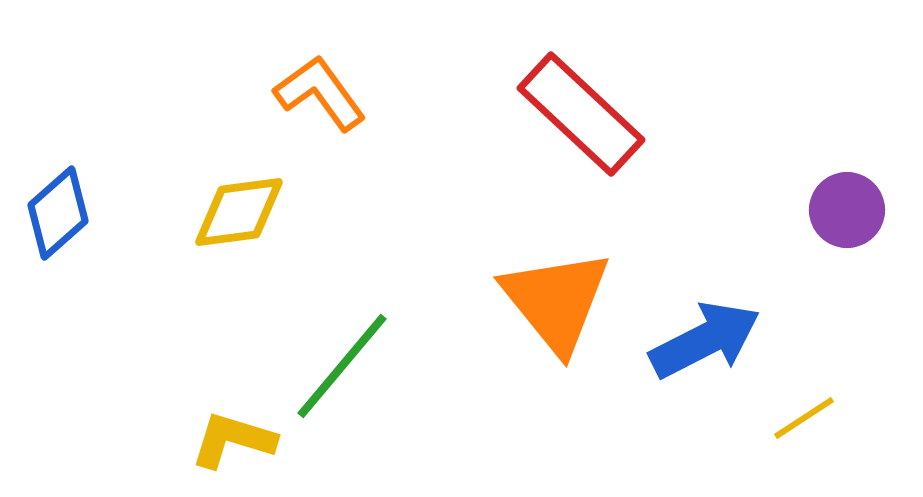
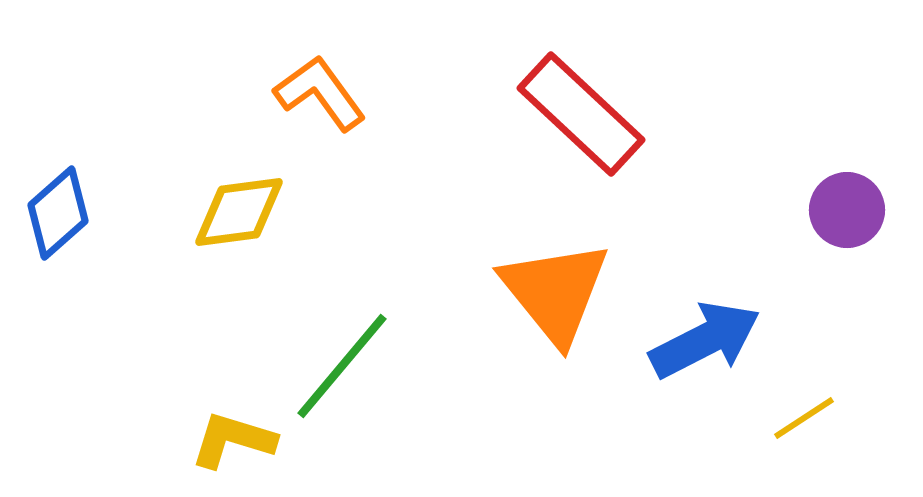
orange triangle: moved 1 px left, 9 px up
